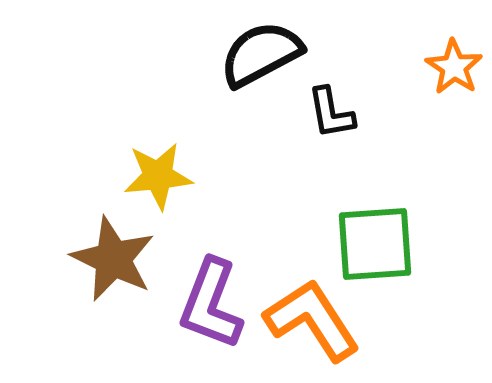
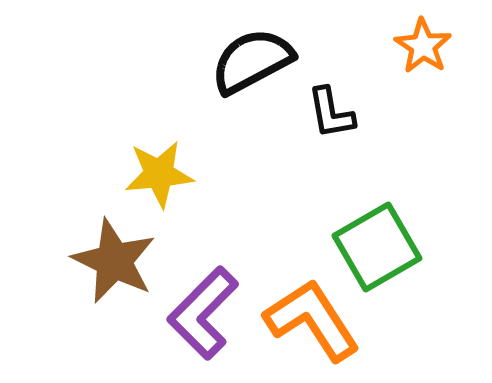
black semicircle: moved 9 px left, 7 px down
orange star: moved 31 px left, 21 px up
yellow star: moved 1 px right, 2 px up
green square: moved 2 px right, 3 px down; rotated 26 degrees counterclockwise
brown star: moved 1 px right, 2 px down
purple L-shape: moved 8 px left, 9 px down; rotated 24 degrees clockwise
